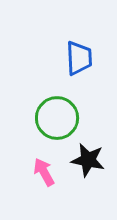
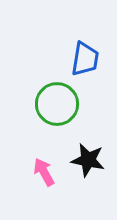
blue trapezoid: moved 6 px right, 1 px down; rotated 12 degrees clockwise
green circle: moved 14 px up
